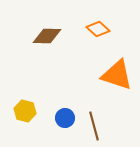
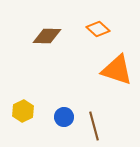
orange triangle: moved 5 px up
yellow hexagon: moved 2 px left; rotated 20 degrees clockwise
blue circle: moved 1 px left, 1 px up
